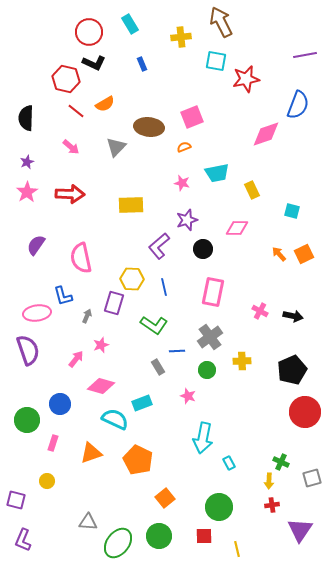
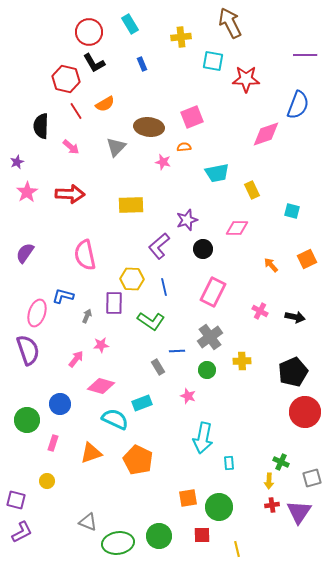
brown arrow at (221, 22): moved 9 px right, 1 px down
purple line at (305, 55): rotated 10 degrees clockwise
cyan square at (216, 61): moved 3 px left
black L-shape at (94, 63): rotated 35 degrees clockwise
red star at (246, 79): rotated 12 degrees clockwise
red line at (76, 111): rotated 18 degrees clockwise
black semicircle at (26, 118): moved 15 px right, 8 px down
orange semicircle at (184, 147): rotated 16 degrees clockwise
purple star at (27, 162): moved 10 px left
pink star at (182, 183): moved 19 px left, 21 px up
purple semicircle at (36, 245): moved 11 px left, 8 px down
orange arrow at (279, 254): moved 8 px left, 11 px down
orange square at (304, 254): moved 3 px right, 5 px down
pink semicircle at (81, 258): moved 4 px right, 3 px up
pink rectangle at (213, 292): rotated 16 degrees clockwise
blue L-shape at (63, 296): rotated 120 degrees clockwise
purple rectangle at (114, 303): rotated 15 degrees counterclockwise
pink ellipse at (37, 313): rotated 64 degrees counterclockwise
black arrow at (293, 316): moved 2 px right, 1 px down
green L-shape at (154, 325): moved 3 px left, 4 px up
pink star at (101, 345): rotated 14 degrees clockwise
black pentagon at (292, 370): moved 1 px right, 2 px down
cyan rectangle at (229, 463): rotated 24 degrees clockwise
orange square at (165, 498): moved 23 px right; rotated 30 degrees clockwise
gray triangle at (88, 522): rotated 18 degrees clockwise
purple triangle at (300, 530): moved 1 px left, 18 px up
red square at (204, 536): moved 2 px left, 1 px up
purple L-shape at (23, 540): moved 1 px left, 8 px up; rotated 140 degrees counterclockwise
green ellipse at (118, 543): rotated 44 degrees clockwise
